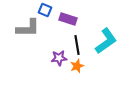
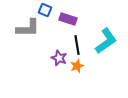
purple star: rotated 28 degrees clockwise
